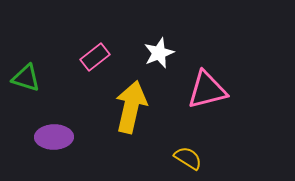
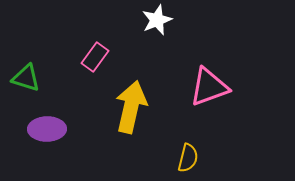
white star: moved 2 px left, 33 px up
pink rectangle: rotated 16 degrees counterclockwise
pink triangle: moved 2 px right, 3 px up; rotated 6 degrees counterclockwise
purple ellipse: moved 7 px left, 8 px up
yellow semicircle: rotated 72 degrees clockwise
